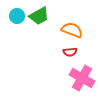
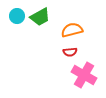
green trapezoid: moved 1 px right, 1 px down
orange semicircle: rotated 35 degrees counterclockwise
pink cross: moved 2 px right, 3 px up
